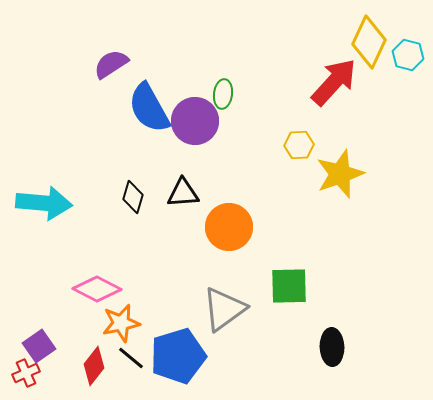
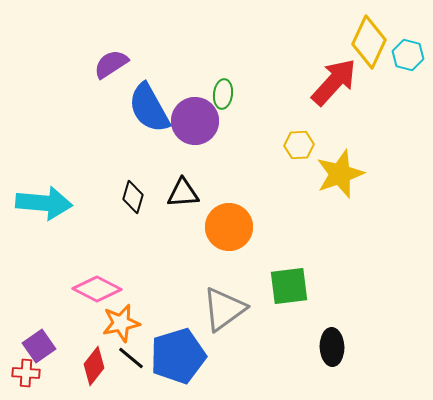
green square: rotated 6 degrees counterclockwise
red cross: rotated 28 degrees clockwise
